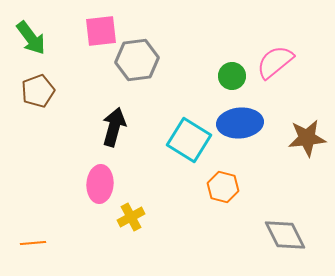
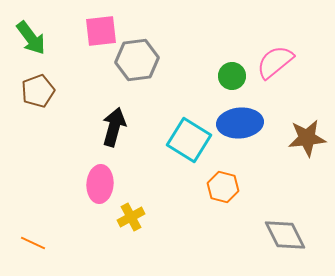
orange line: rotated 30 degrees clockwise
